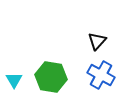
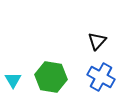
blue cross: moved 2 px down
cyan triangle: moved 1 px left
